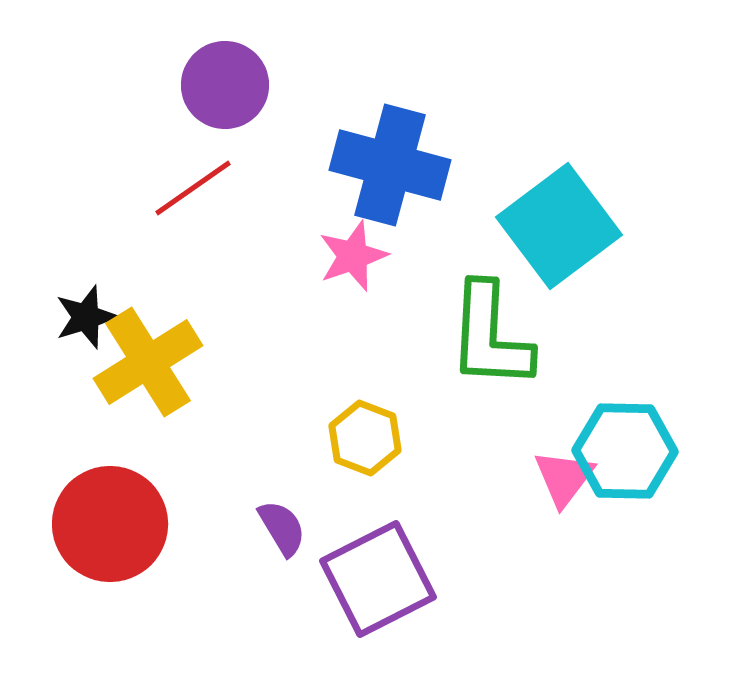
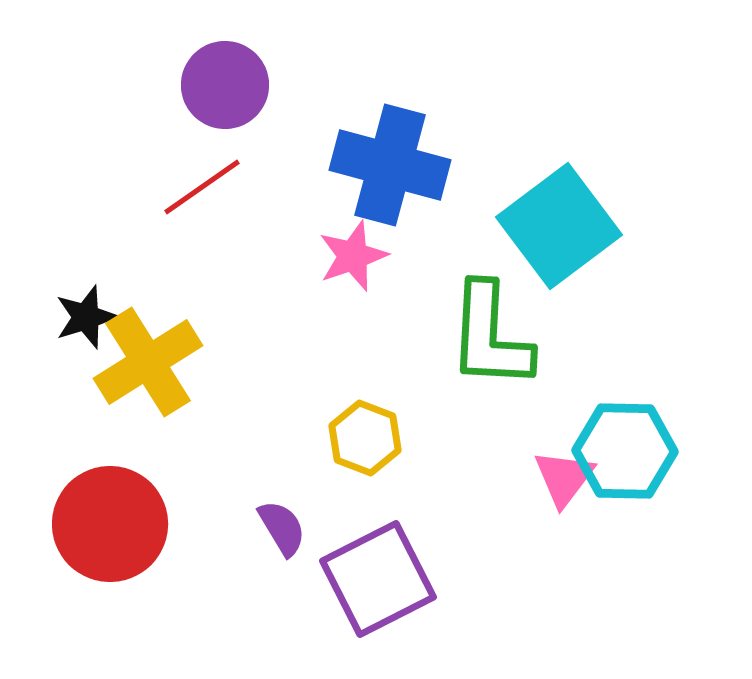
red line: moved 9 px right, 1 px up
